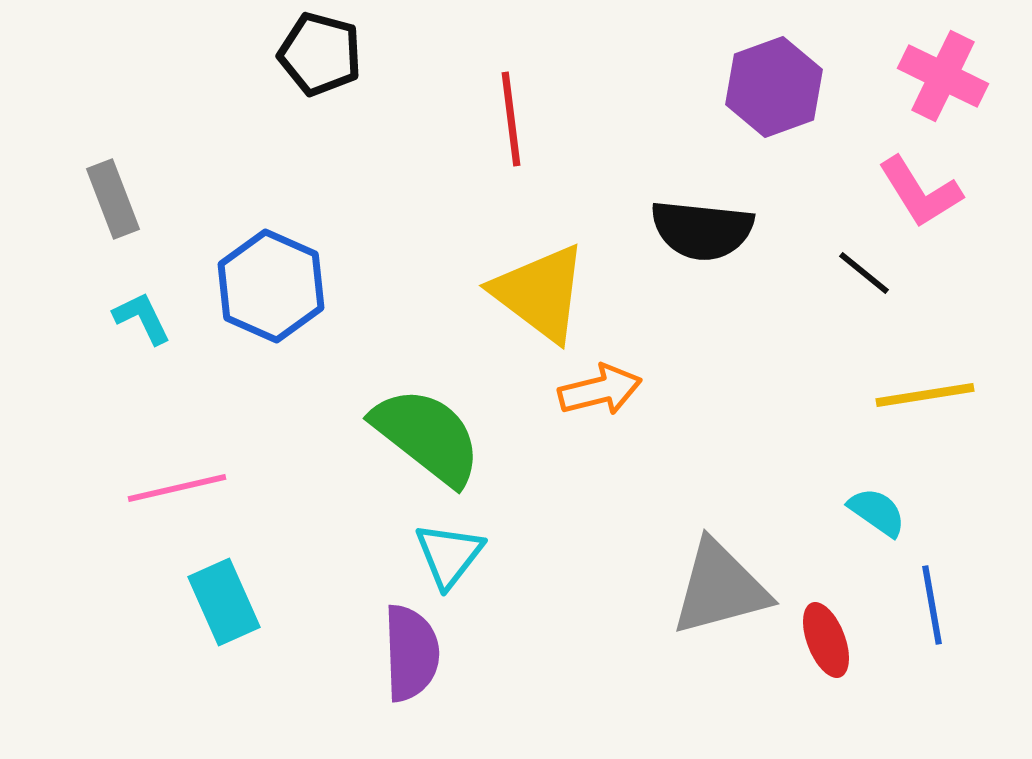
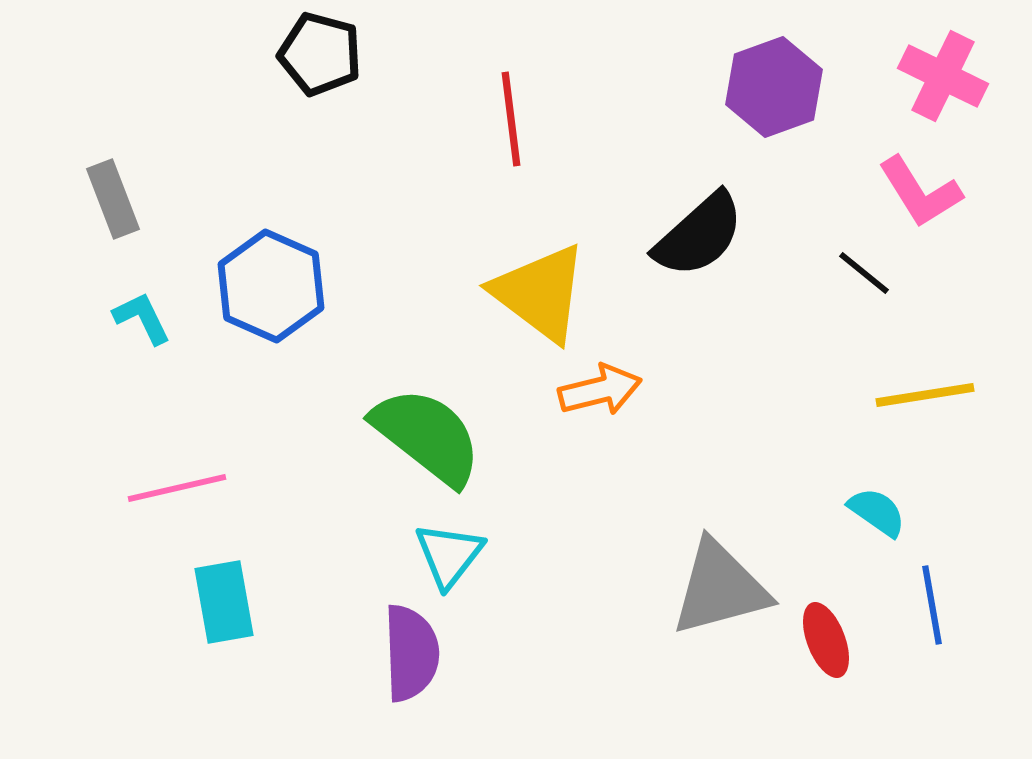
black semicircle: moved 3 px left, 5 px down; rotated 48 degrees counterclockwise
cyan rectangle: rotated 14 degrees clockwise
